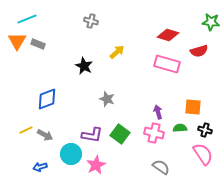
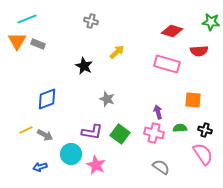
red diamond: moved 4 px right, 4 px up
red semicircle: rotated 12 degrees clockwise
orange square: moved 7 px up
purple L-shape: moved 3 px up
pink star: rotated 18 degrees counterclockwise
